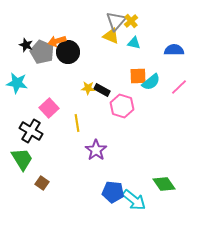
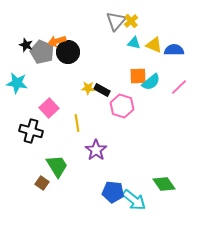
yellow triangle: moved 43 px right, 9 px down
black cross: rotated 15 degrees counterclockwise
green trapezoid: moved 35 px right, 7 px down
